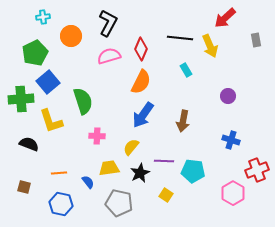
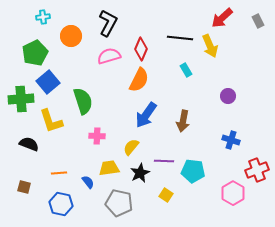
red arrow: moved 3 px left
gray rectangle: moved 2 px right, 19 px up; rotated 16 degrees counterclockwise
orange semicircle: moved 2 px left, 2 px up
blue arrow: moved 3 px right
